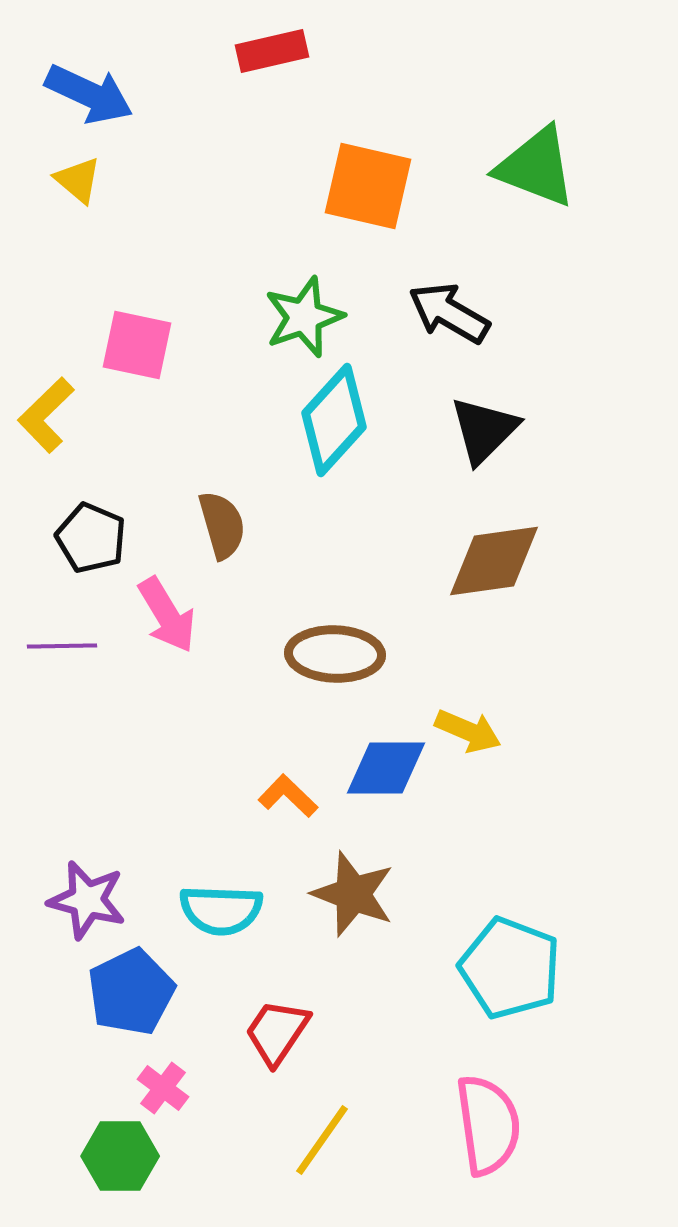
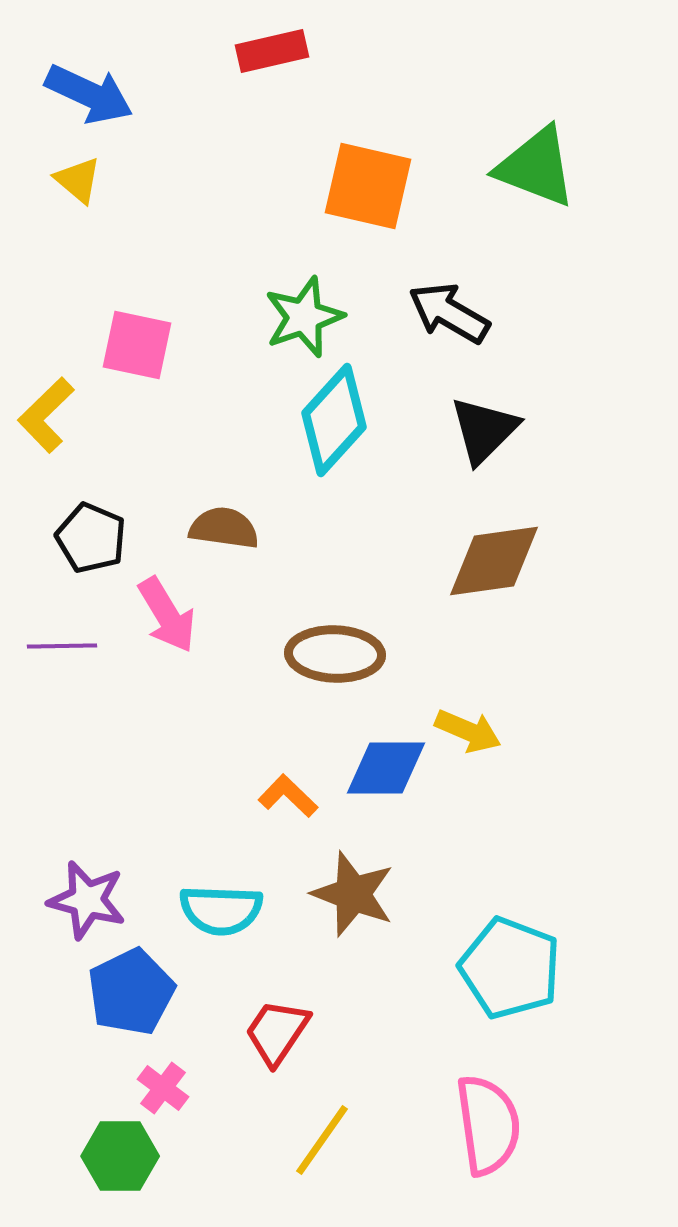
brown semicircle: moved 2 px right, 3 px down; rotated 66 degrees counterclockwise
